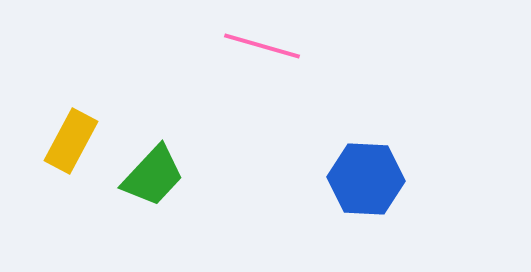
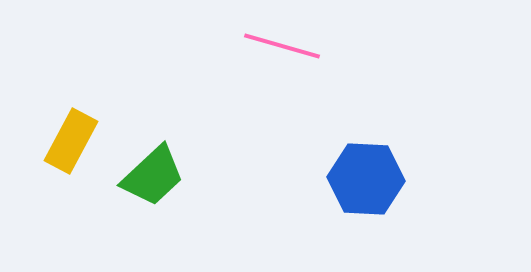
pink line: moved 20 px right
green trapezoid: rotated 4 degrees clockwise
